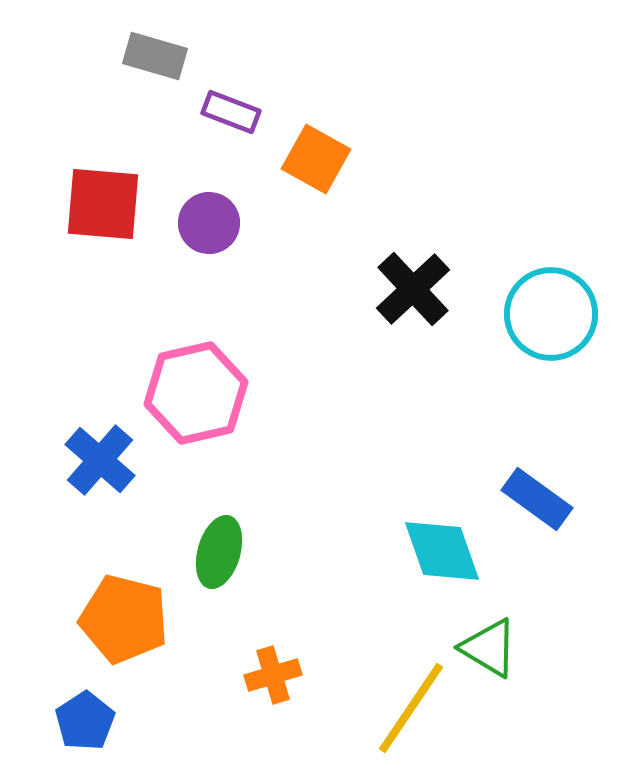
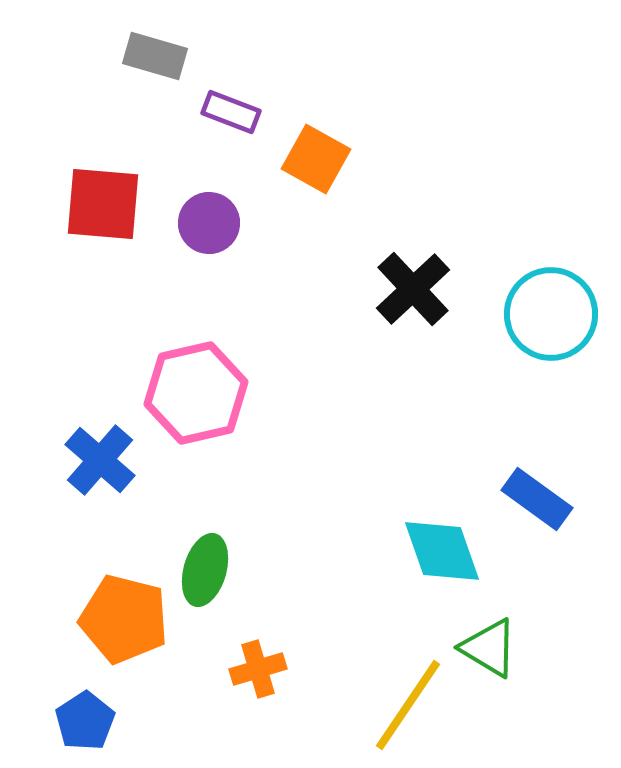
green ellipse: moved 14 px left, 18 px down
orange cross: moved 15 px left, 6 px up
yellow line: moved 3 px left, 3 px up
